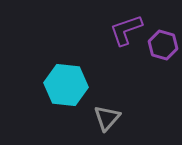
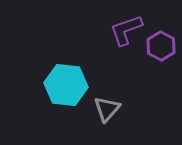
purple hexagon: moved 2 px left, 1 px down; rotated 12 degrees clockwise
gray triangle: moved 9 px up
